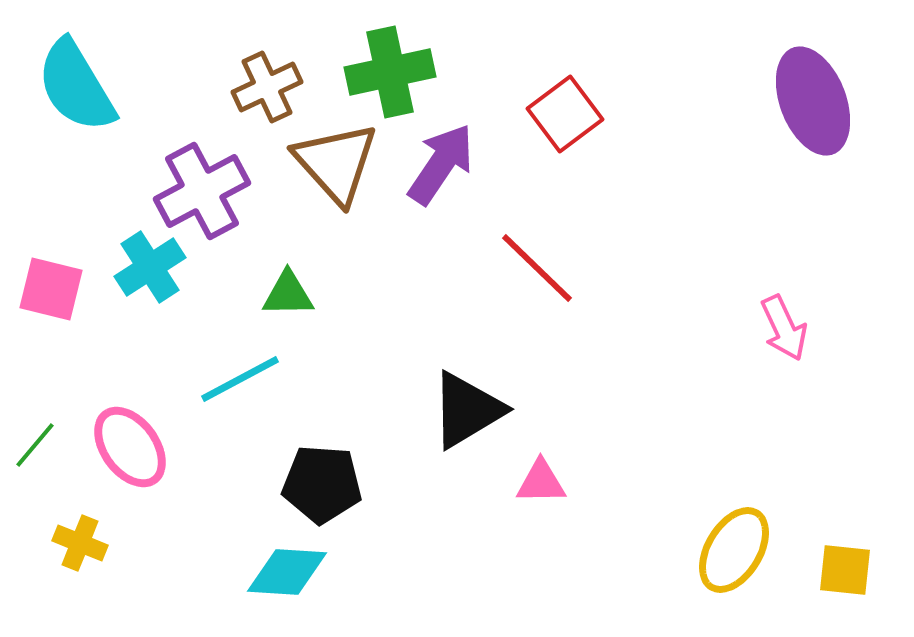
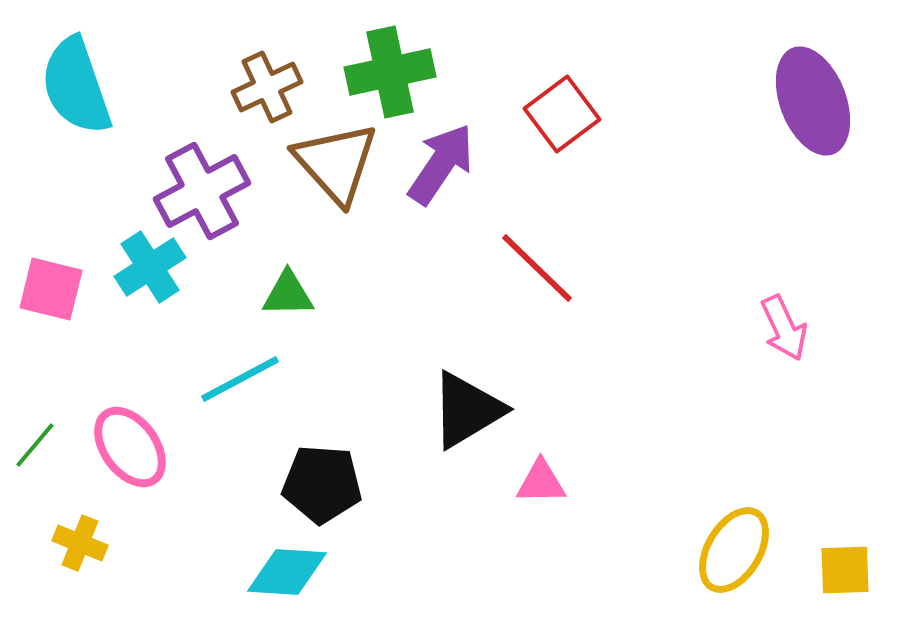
cyan semicircle: rotated 12 degrees clockwise
red square: moved 3 px left
yellow square: rotated 8 degrees counterclockwise
